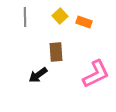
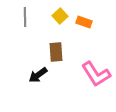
pink L-shape: rotated 84 degrees clockwise
